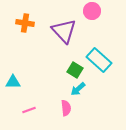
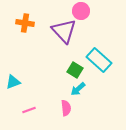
pink circle: moved 11 px left
cyan triangle: rotated 21 degrees counterclockwise
